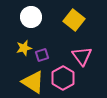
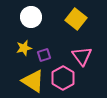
yellow square: moved 2 px right, 1 px up
purple square: moved 2 px right
yellow triangle: moved 1 px up
